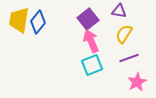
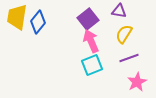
yellow trapezoid: moved 2 px left, 3 px up
